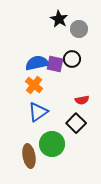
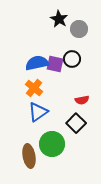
orange cross: moved 3 px down
